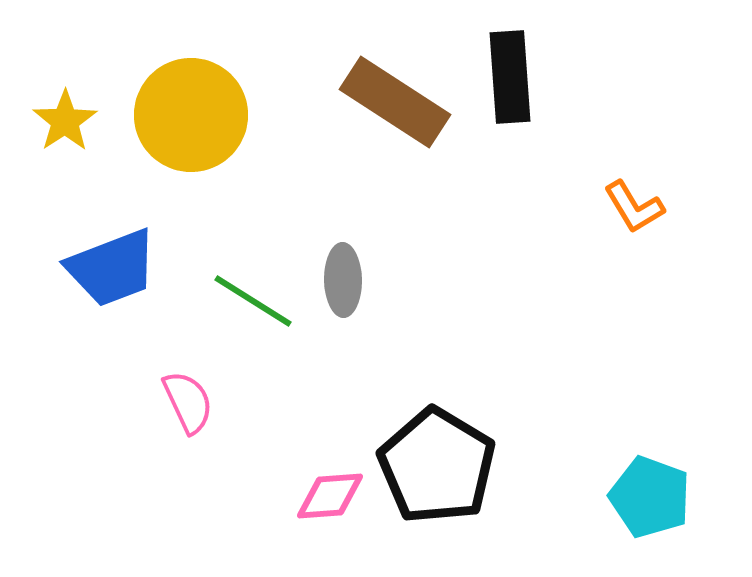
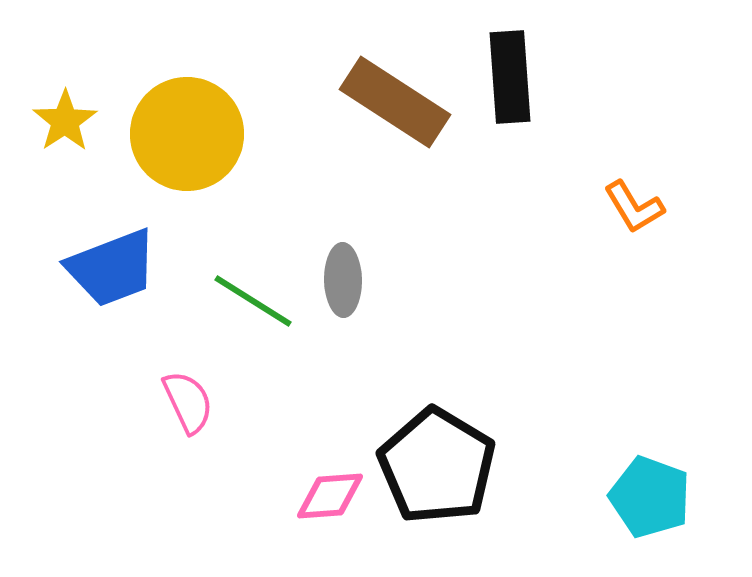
yellow circle: moved 4 px left, 19 px down
